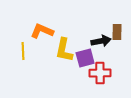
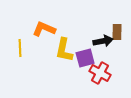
orange L-shape: moved 2 px right, 2 px up
black arrow: moved 2 px right
yellow line: moved 3 px left, 3 px up
red cross: rotated 30 degrees clockwise
